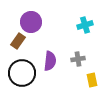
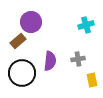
cyan cross: moved 1 px right
brown rectangle: rotated 14 degrees clockwise
